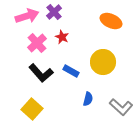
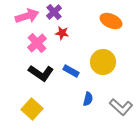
red star: moved 4 px up; rotated 16 degrees counterclockwise
black L-shape: rotated 15 degrees counterclockwise
